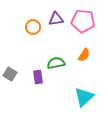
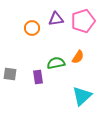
pink pentagon: rotated 25 degrees counterclockwise
orange circle: moved 1 px left, 1 px down
orange semicircle: moved 6 px left, 2 px down
gray square: rotated 24 degrees counterclockwise
cyan triangle: moved 2 px left, 1 px up
